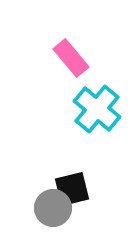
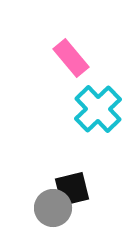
cyan cross: moved 1 px right; rotated 6 degrees clockwise
